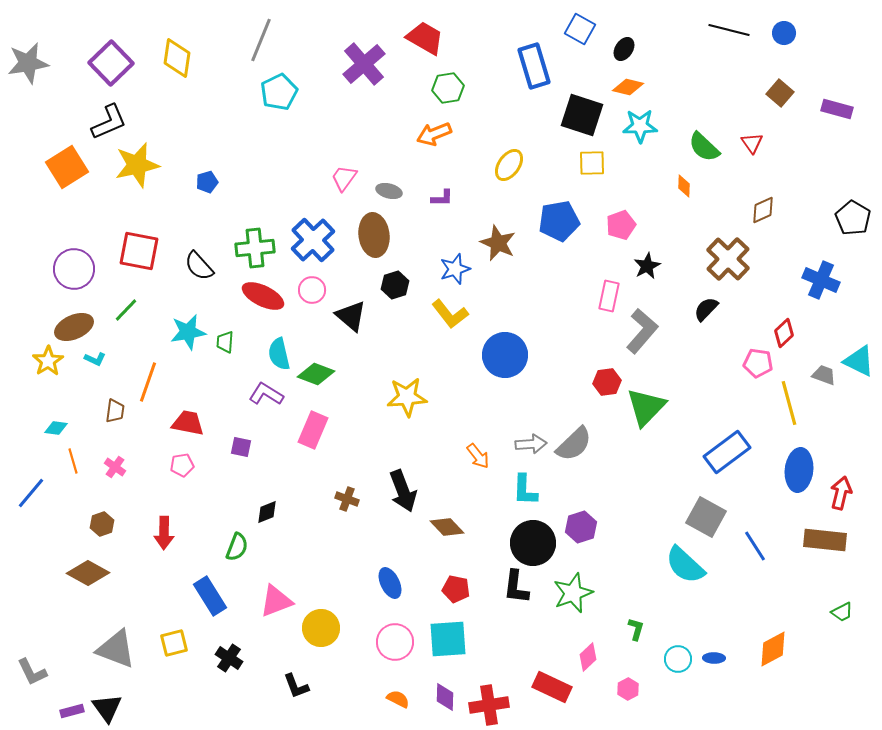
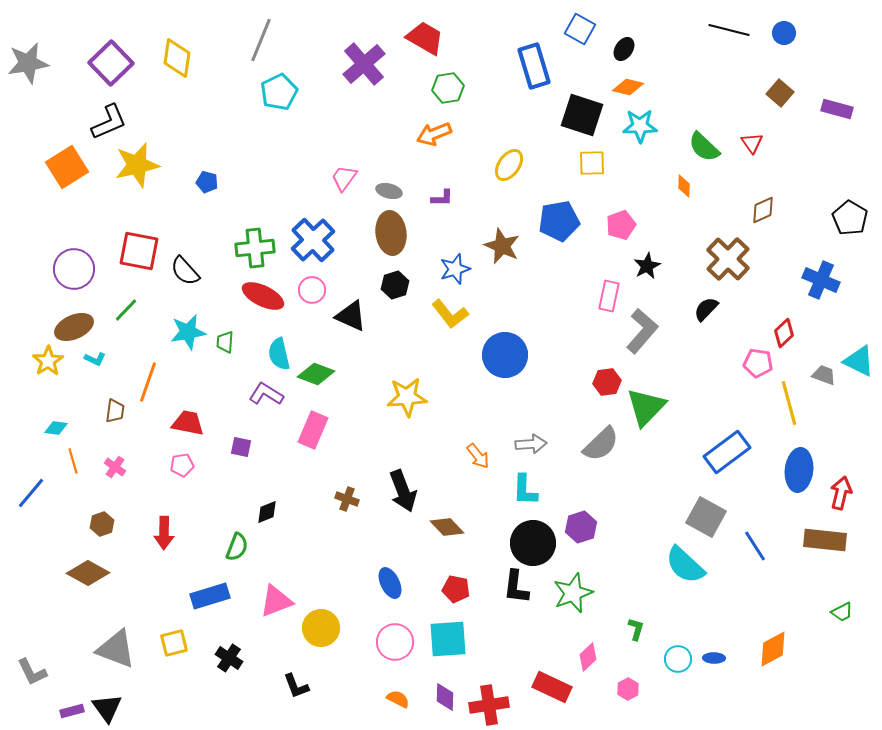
blue pentagon at (207, 182): rotated 30 degrees clockwise
black pentagon at (853, 218): moved 3 px left
brown ellipse at (374, 235): moved 17 px right, 2 px up
brown star at (498, 243): moved 4 px right, 3 px down
black semicircle at (199, 266): moved 14 px left, 5 px down
black triangle at (351, 316): rotated 16 degrees counterclockwise
gray semicircle at (574, 444): moved 27 px right
blue rectangle at (210, 596): rotated 75 degrees counterclockwise
